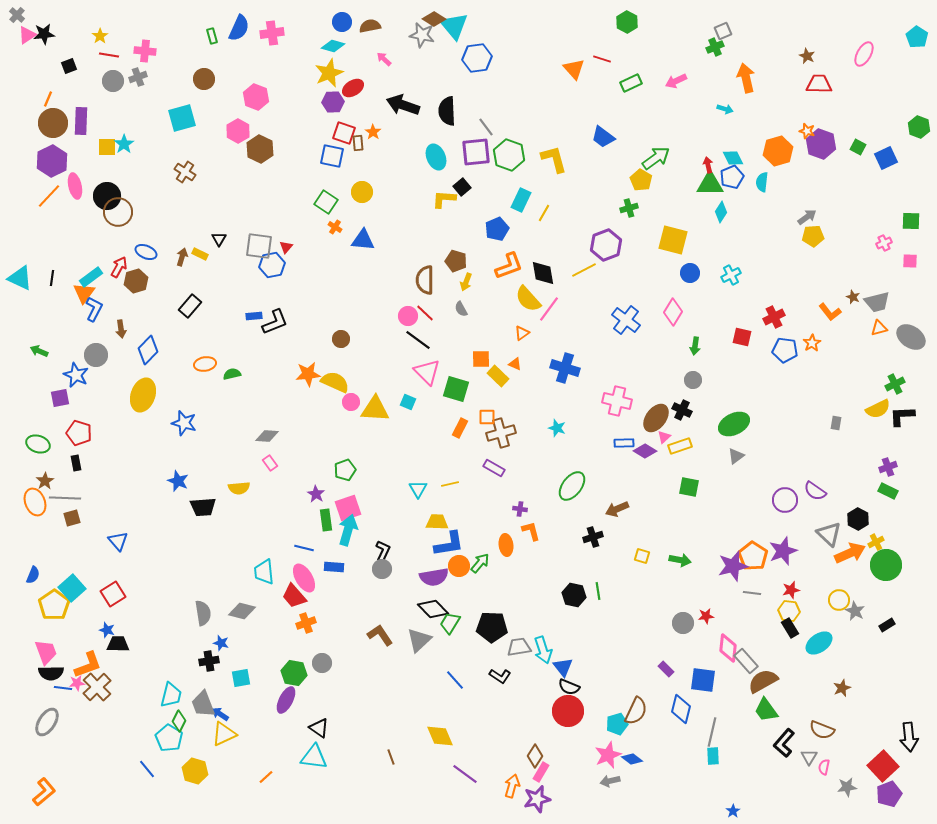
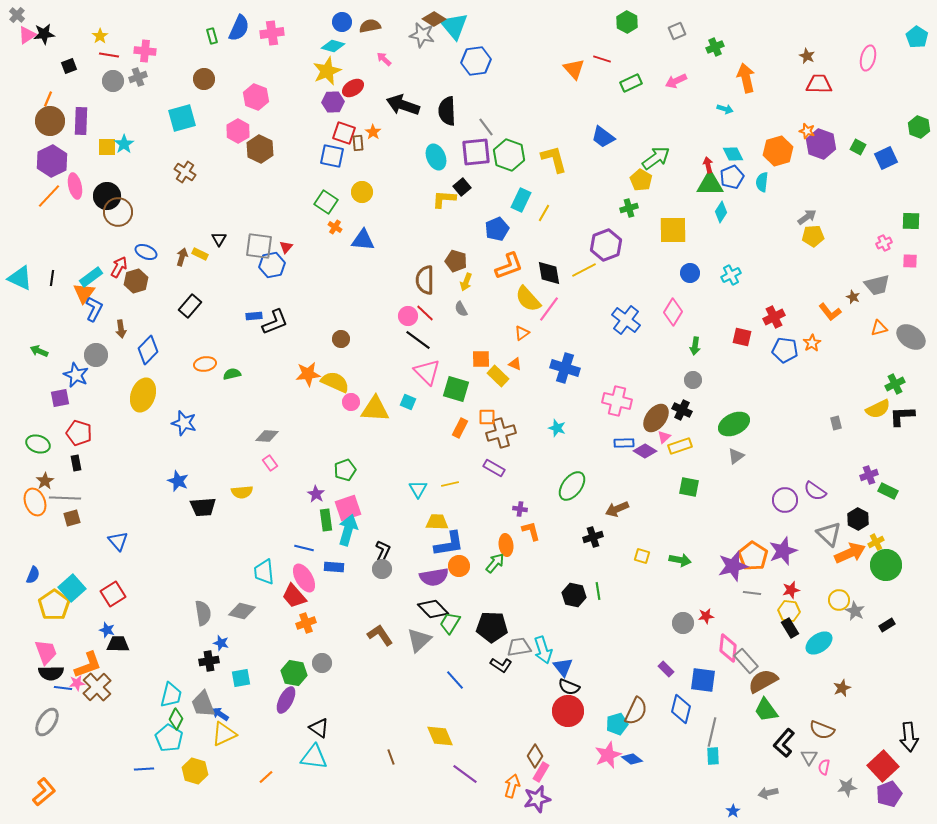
gray square at (723, 31): moved 46 px left
pink ellipse at (864, 54): moved 4 px right, 4 px down; rotated 15 degrees counterclockwise
blue hexagon at (477, 58): moved 1 px left, 3 px down
yellow star at (329, 73): moved 2 px left, 2 px up
brown circle at (53, 123): moved 3 px left, 2 px up
cyan diamond at (733, 158): moved 4 px up
yellow square at (673, 240): moved 10 px up; rotated 16 degrees counterclockwise
black diamond at (543, 273): moved 6 px right
gray trapezoid at (877, 302): moved 17 px up
gray rectangle at (836, 423): rotated 24 degrees counterclockwise
purple cross at (888, 467): moved 19 px left, 8 px down
yellow semicircle at (239, 488): moved 3 px right, 4 px down
green arrow at (480, 563): moved 15 px right
black L-shape at (500, 676): moved 1 px right, 11 px up
green diamond at (179, 721): moved 3 px left, 2 px up
blue line at (147, 769): moved 3 px left; rotated 54 degrees counterclockwise
gray arrow at (610, 781): moved 158 px right, 12 px down
